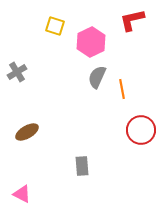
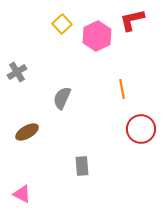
yellow square: moved 7 px right, 2 px up; rotated 30 degrees clockwise
pink hexagon: moved 6 px right, 6 px up
gray semicircle: moved 35 px left, 21 px down
red circle: moved 1 px up
